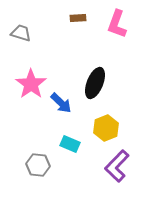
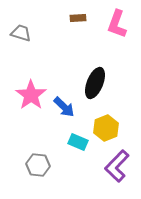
pink star: moved 11 px down
blue arrow: moved 3 px right, 4 px down
cyan rectangle: moved 8 px right, 2 px up
